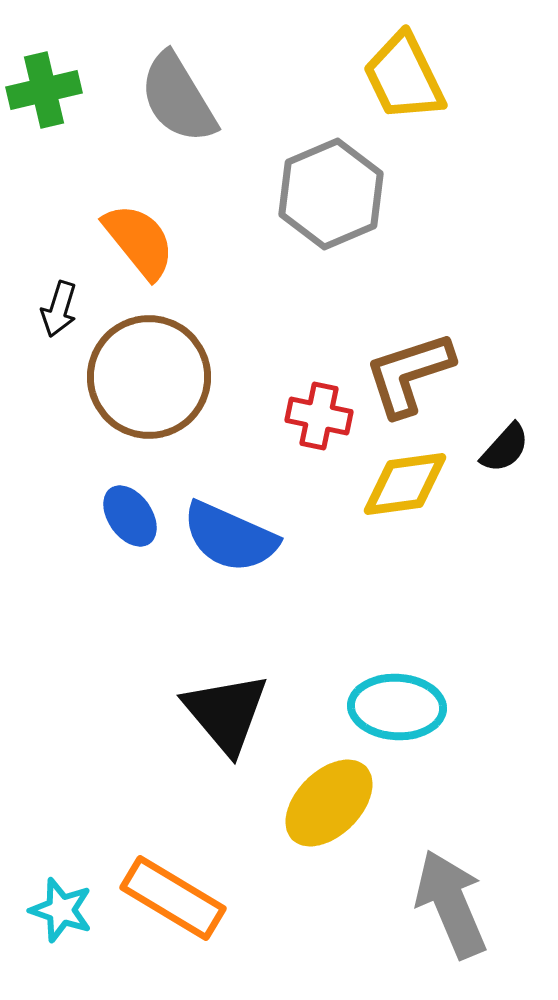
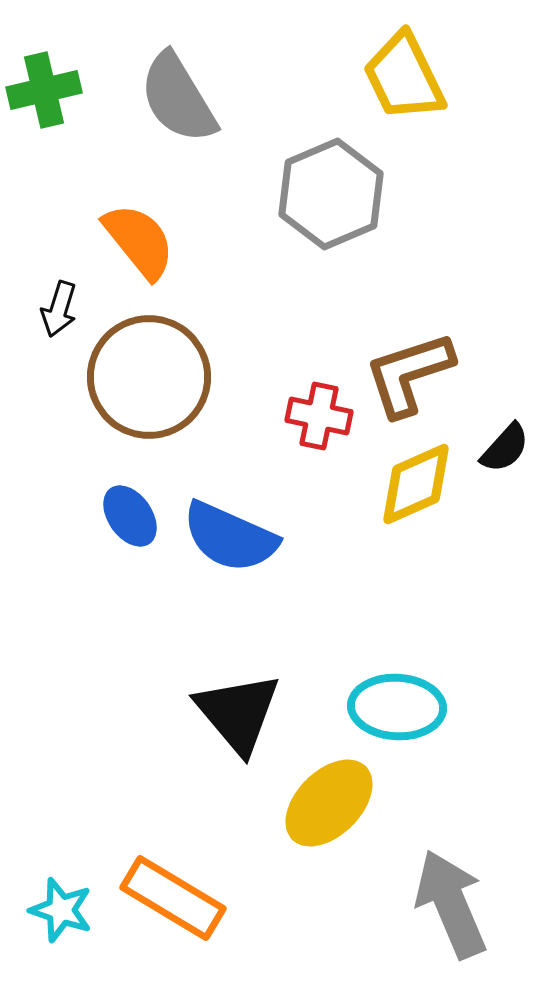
yellow diamond: moved 11 px right; rotated 16 degrees counterclockwise
black triangle: moved 12 px right
